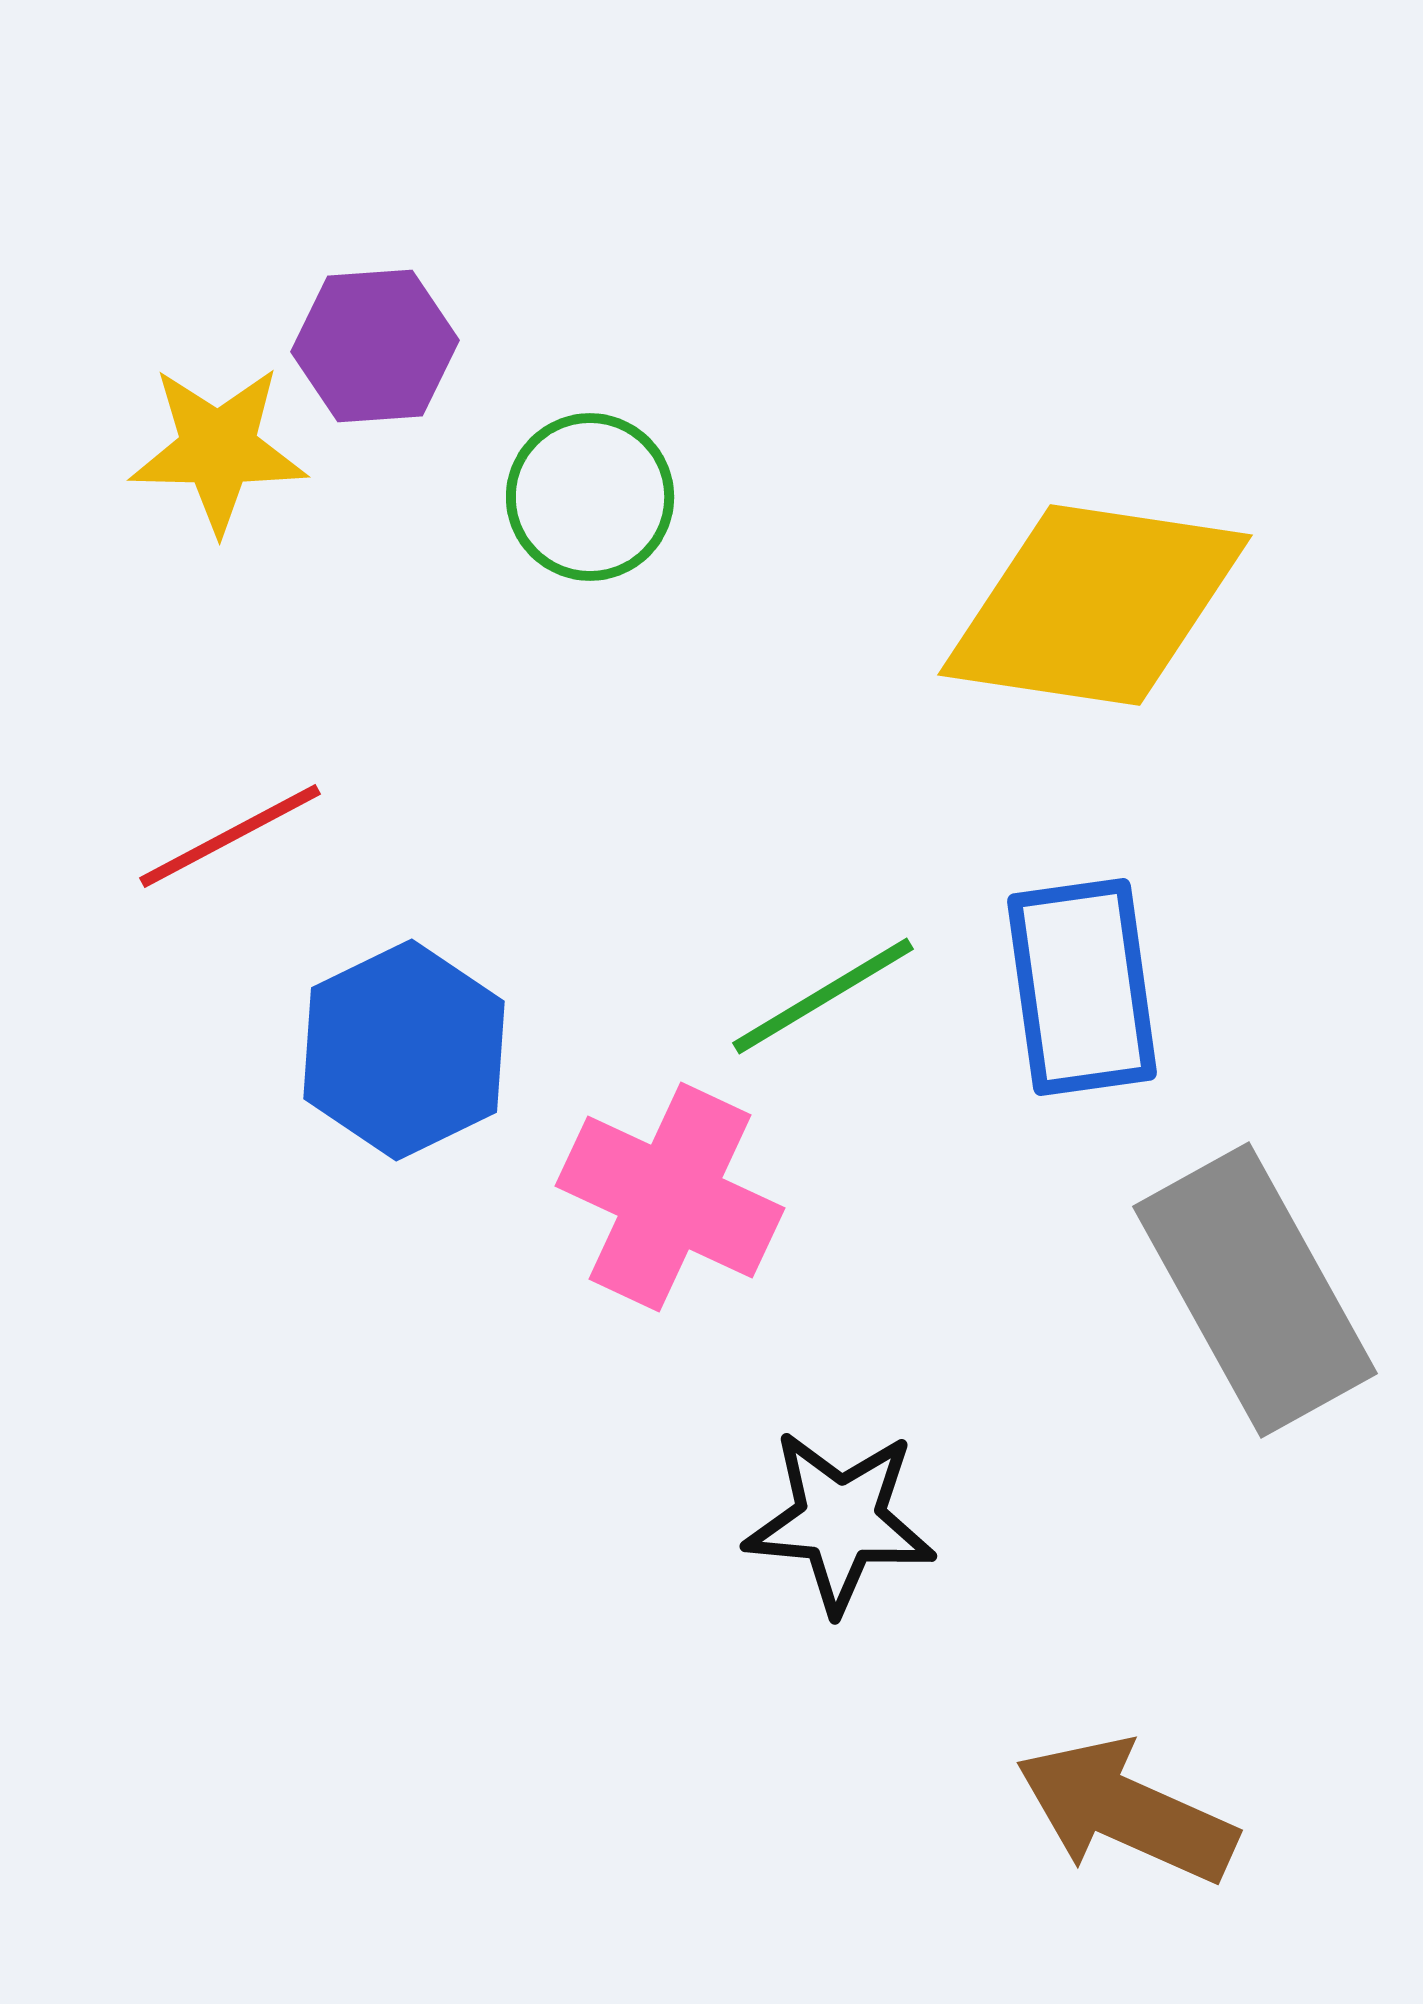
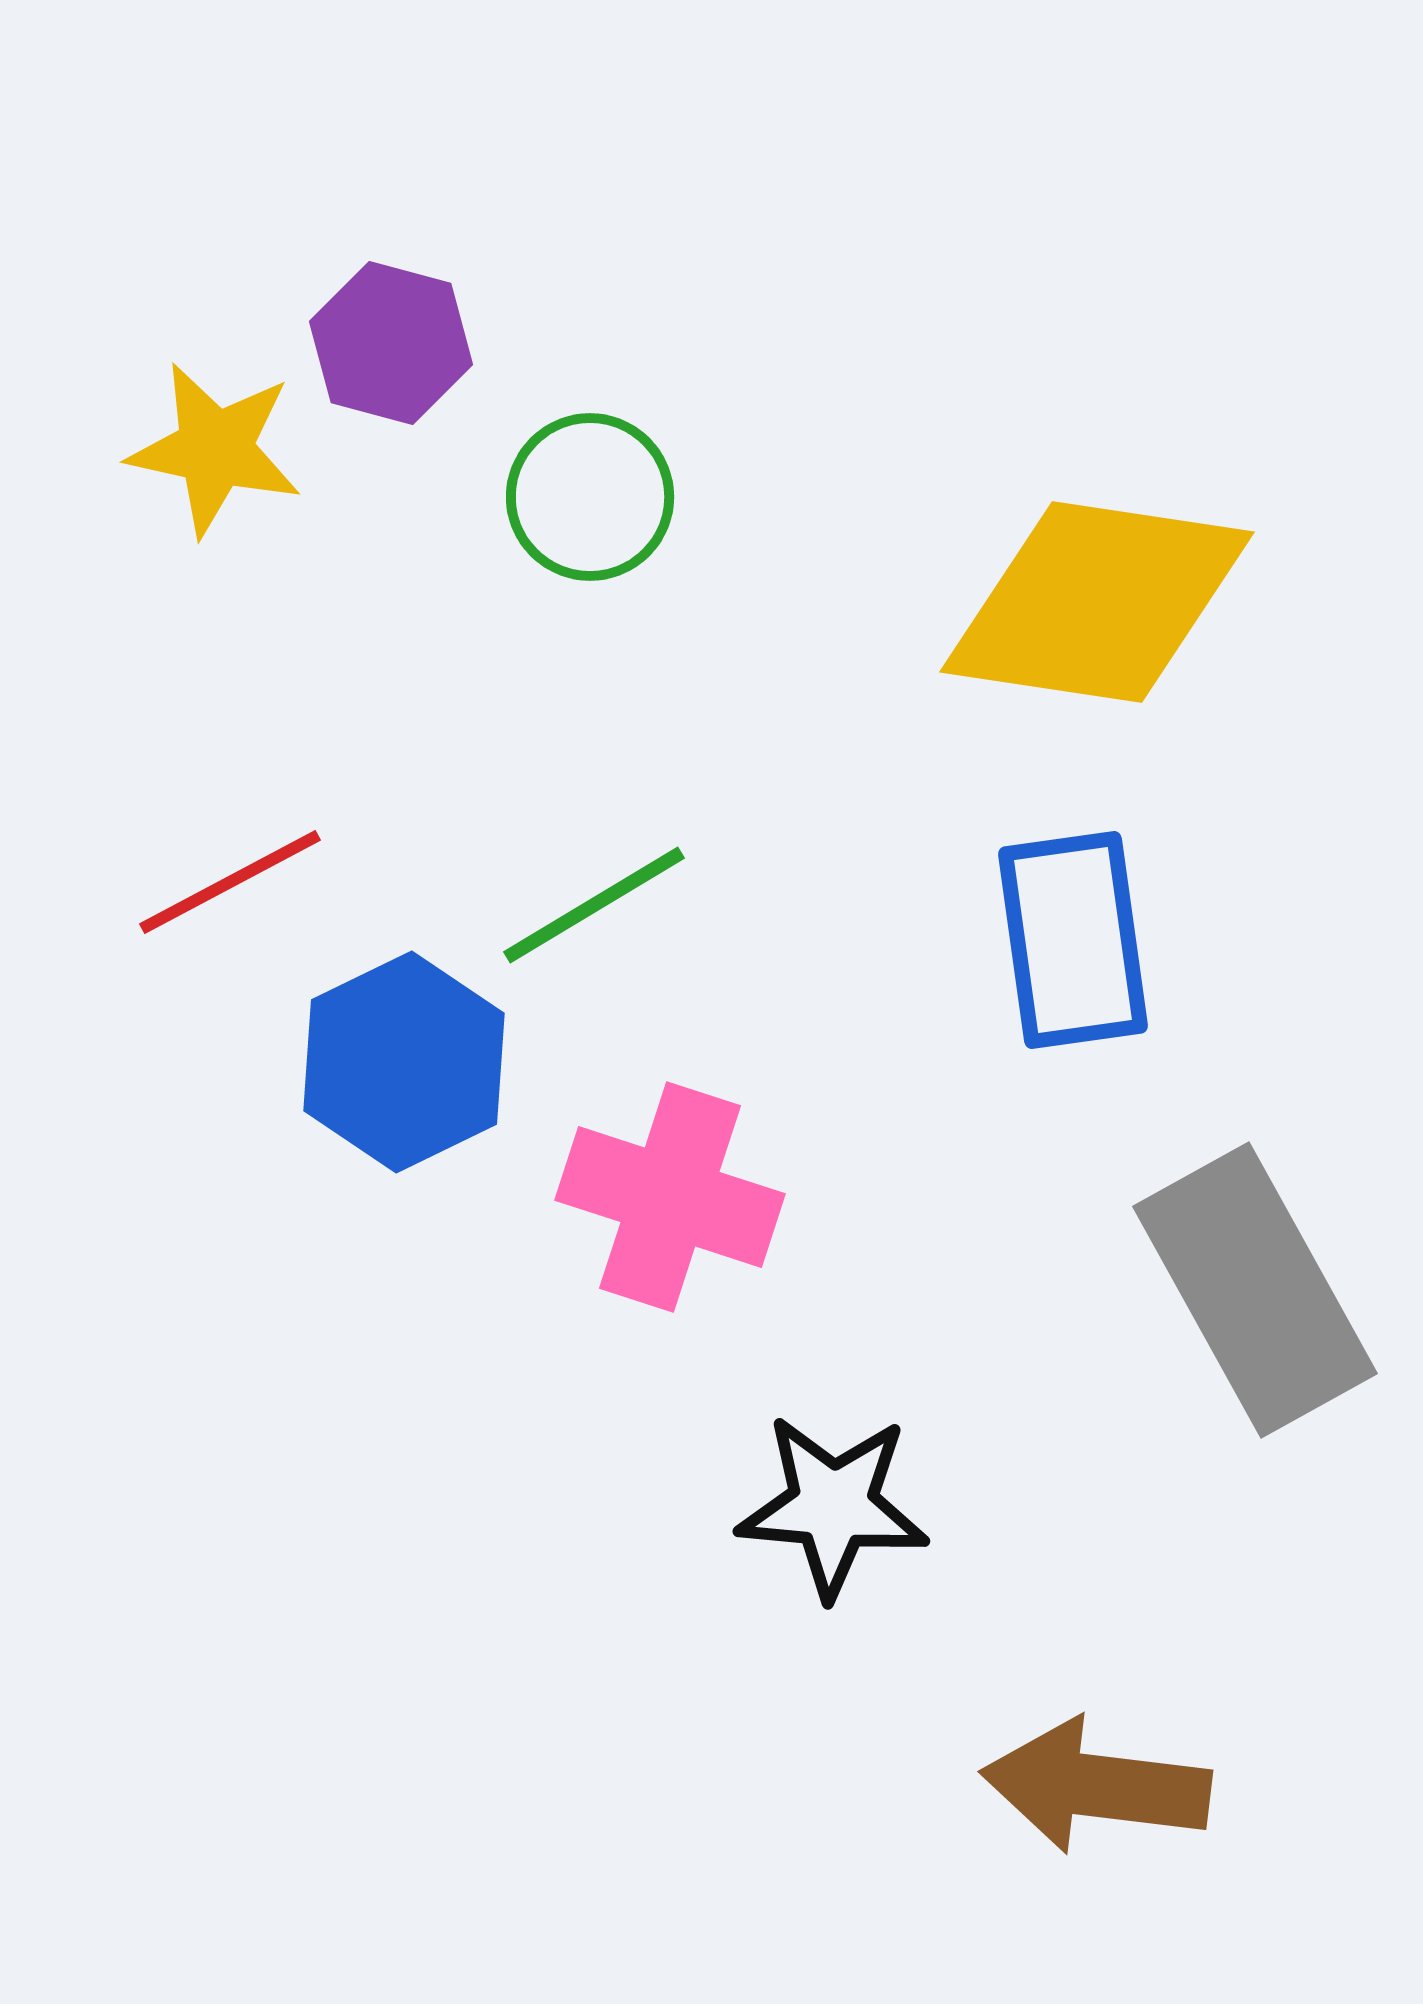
purple hexagon: moved 16 px right, 3 px up; rotated 19 degrees clockwise
yellow star: moved 3 px left; rotated 11 degrees clockwise
yellow diamond: moved 2 px right, 3 px up
red line: moved 46 px down
blue rectangle: moved 9 px left, 47 px up
green line: moved 229 px left, 91 px up
blue hexagon: moved 12 px down
pink cross: rotated 7 degrees counterclockwise
black star: moved 7 px left, 15 px up
brown arrow: moved 30 px left, 25 px up; rotated 17 degrees counterclockwise
